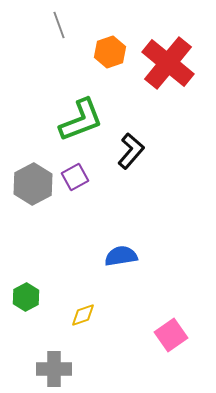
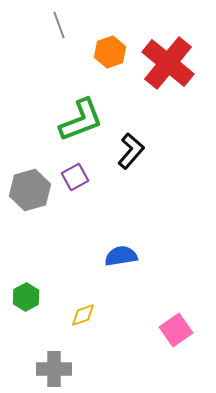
gray hexagon: moved 3 px left, 6 px down; rotated 12 degrees clockwise
pink square: moved 5 px right, 5 px up
